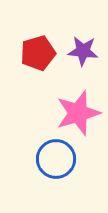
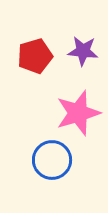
red pentagon: moved 3 px left, 3 px down
blue circle: moved 4 px left, 1 px down
